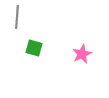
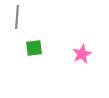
green square: rotated 24 degrees counterclockwise
